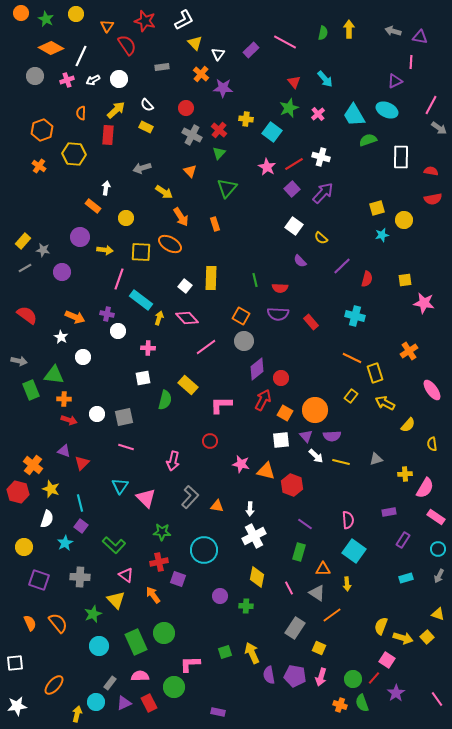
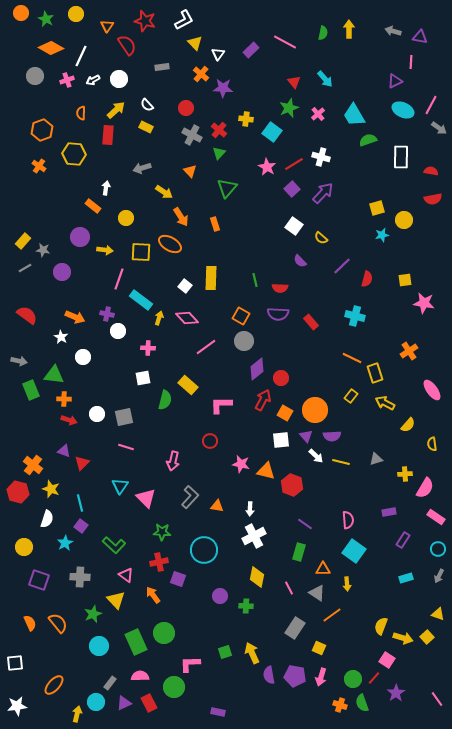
cyan ellipse at (387, 110): moved 16 px right
